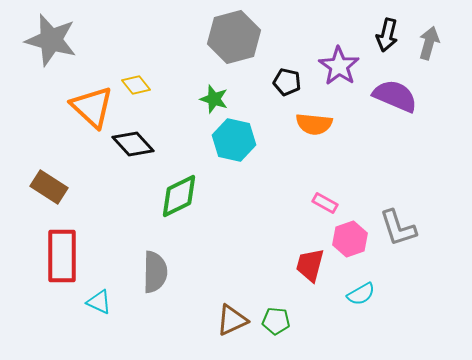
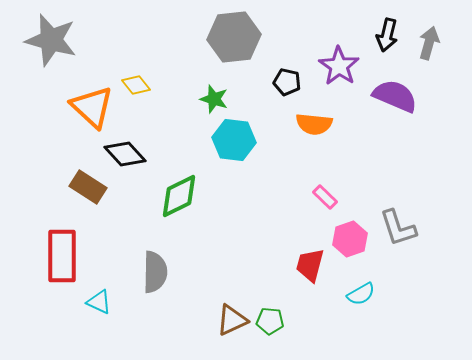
gray hexagon: rotated 9 degrees clockwise
cyan hexagon: rotated 6 degrees counterclockwise
black diamond: moved 8 px left, 10 px down
brown rectangle: moved 39 px right
pink rectangle: moved 6 px up; rotated 15 degrees clockwise
green pentagon: moved 6 px left
